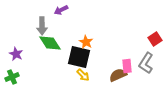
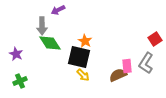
purple arrow: moved 3 px left
orange star: moved 1 px left, 1 px up
green cross: moved 8 px right, 4 px down
